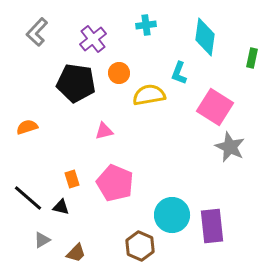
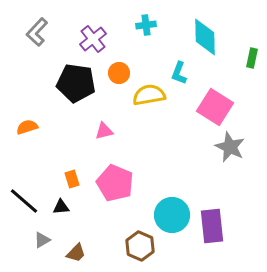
cyan diamond: rotated 9 degrees counterclockwise
black line: moved 4 px left, 3 px down
black triangle: rotated 18 degrees counterclockwise
